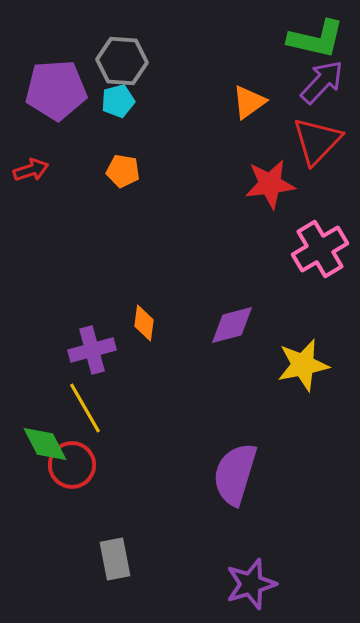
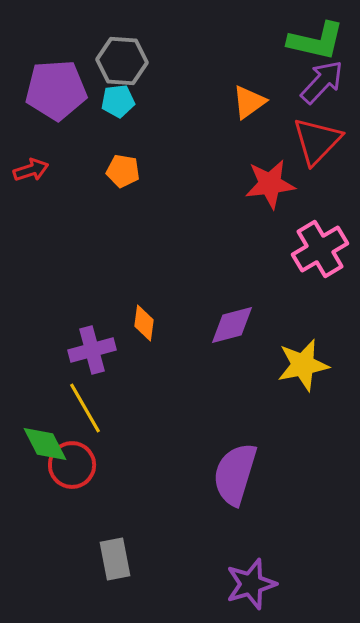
green L-shape: moved 2 px down
cyan pentagon: rotated 8 degrees clockwise
